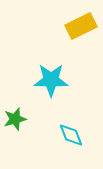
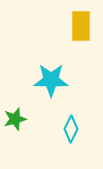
yellow rectangle: rotated 64 degrees counterclockwise
cyan diamond: moved 6 px up; rotated 48 degrees clockwise
